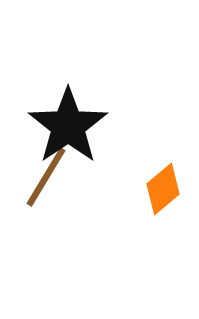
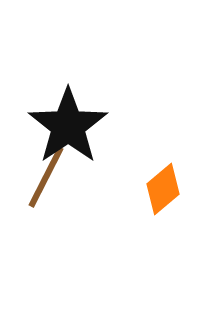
brown line: rotated 4 degrees counterclockwise
